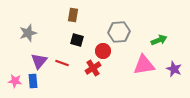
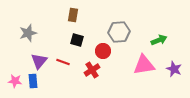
red line: moved 1 px right, 1 px up
red cross: moved 1 px left, 2 px down
